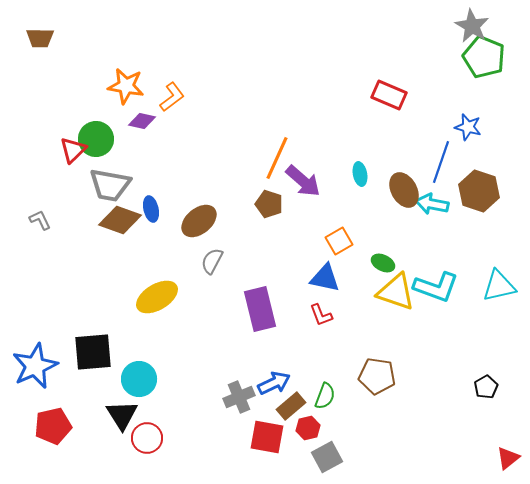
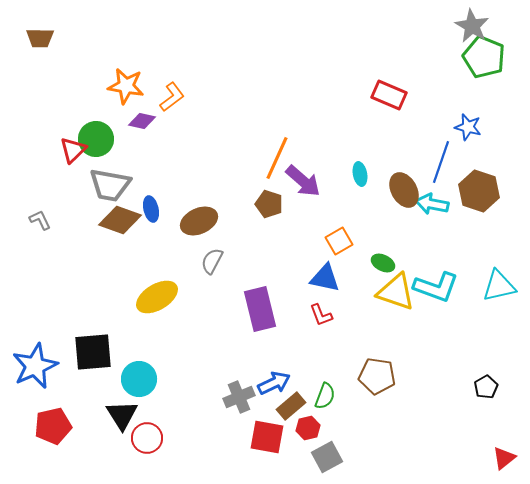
brown ellipse at (199, 221): rotated 15 degrees clockwise
red triangle at (508, 458): moved 4 px left
